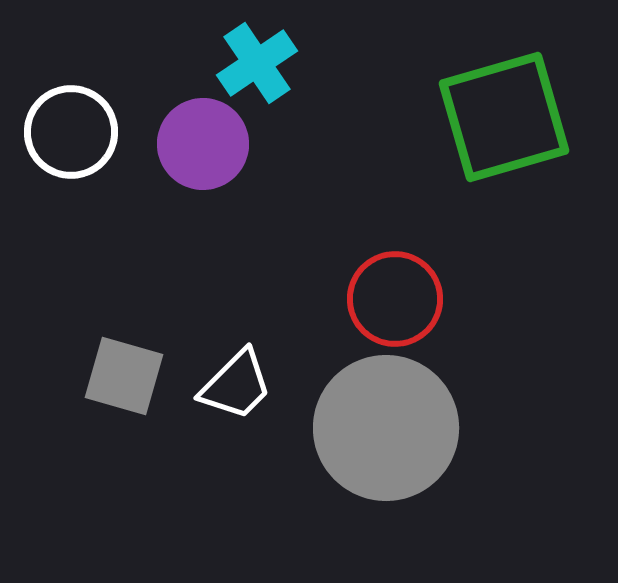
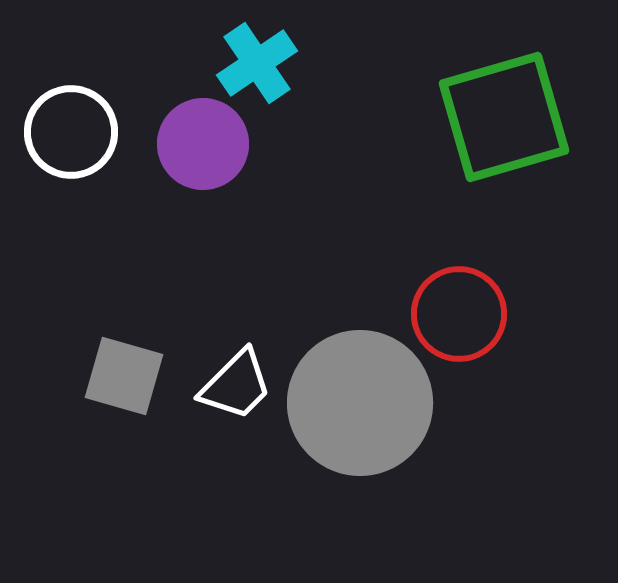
red circle: moved 64 px right, 15 px down
gray circle: moved 26 px left, 25 px up
